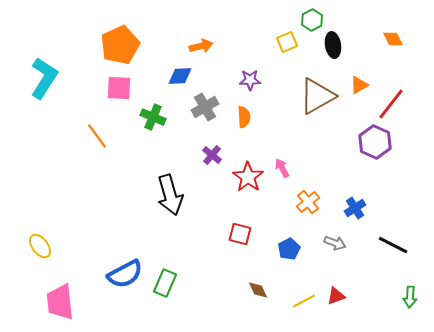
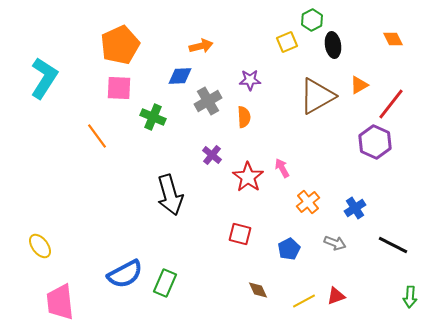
gray cross: moved 3 px right, 6 px up
